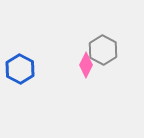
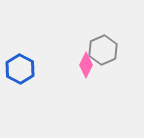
gray hexagon: rotated 8 degrees clockwise
